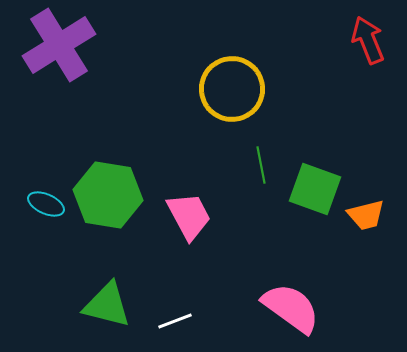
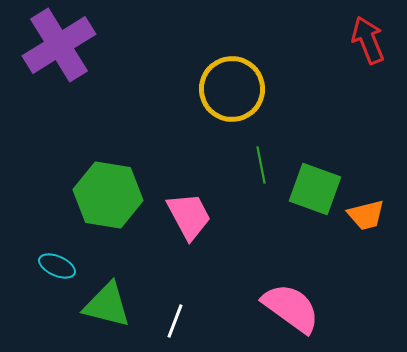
cyan ellipse: moved 11 px right, 62 px down
white line: rotated 48 degrees counterclockwise
